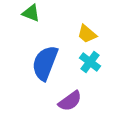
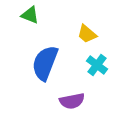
green triangle: moved 1 px left, 2 px down
cyan cross: moved 7 px right, 3 px down
purple semicircle: moved 2 px right; rotated 25 degrees clockwise
